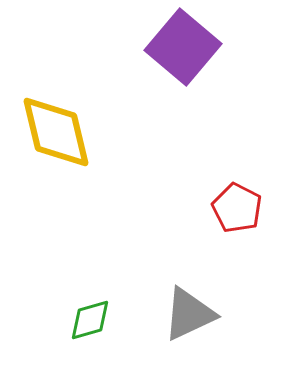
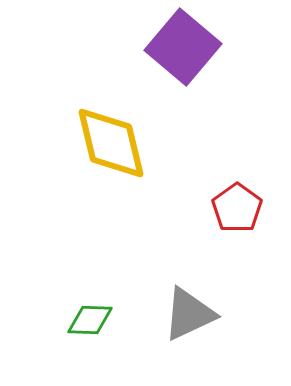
yellow diamond: moved 55 px right, 11 px down
red pentagon: rotated 9 degrees clockwise
green diamond: rotated 18 degrees clockwise
